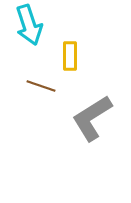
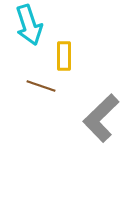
yellow rectangle: moved 6 px left
gray L-shape: moved 9 px right; rotated 12 degrees counterclockwise
